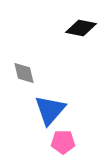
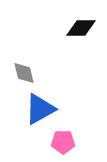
black diamond: rotated 12 degrees counterclockwise
blue triangle: moved 10 px left, 1 px up; rotated 20 degrees clockwise
